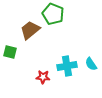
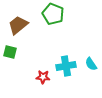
brown trapezoid: moved 12 px left, 5 px up
cyan cross: moved 1 px left
